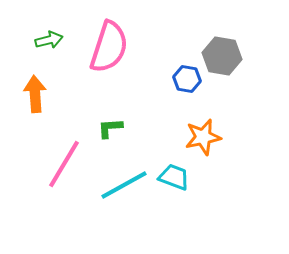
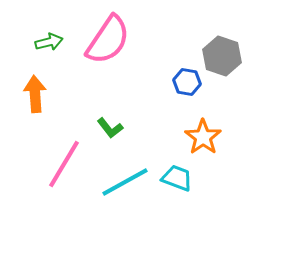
green arrow: moved 2 px down
pink semicircle: moved 1 px left, 7 px up; rotated 16 degrees clockwise
gray hexagon: rotated 9 degrees clockwise
blue hexagon: moved 3 px down
green L-shape: rotated 124 degrees counterclockwise
orange star: rotated 24 degrees counterclockwise
cyan trapezoid: moved 3 px right, 1 px down
cyan line: moved 1 px right, 3 px up
